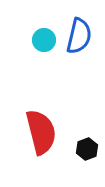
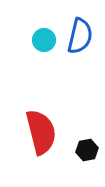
blue semicircle: moved 1 px right
black hexagon: moved 1 px down; rotated 10 degrees clockwise
